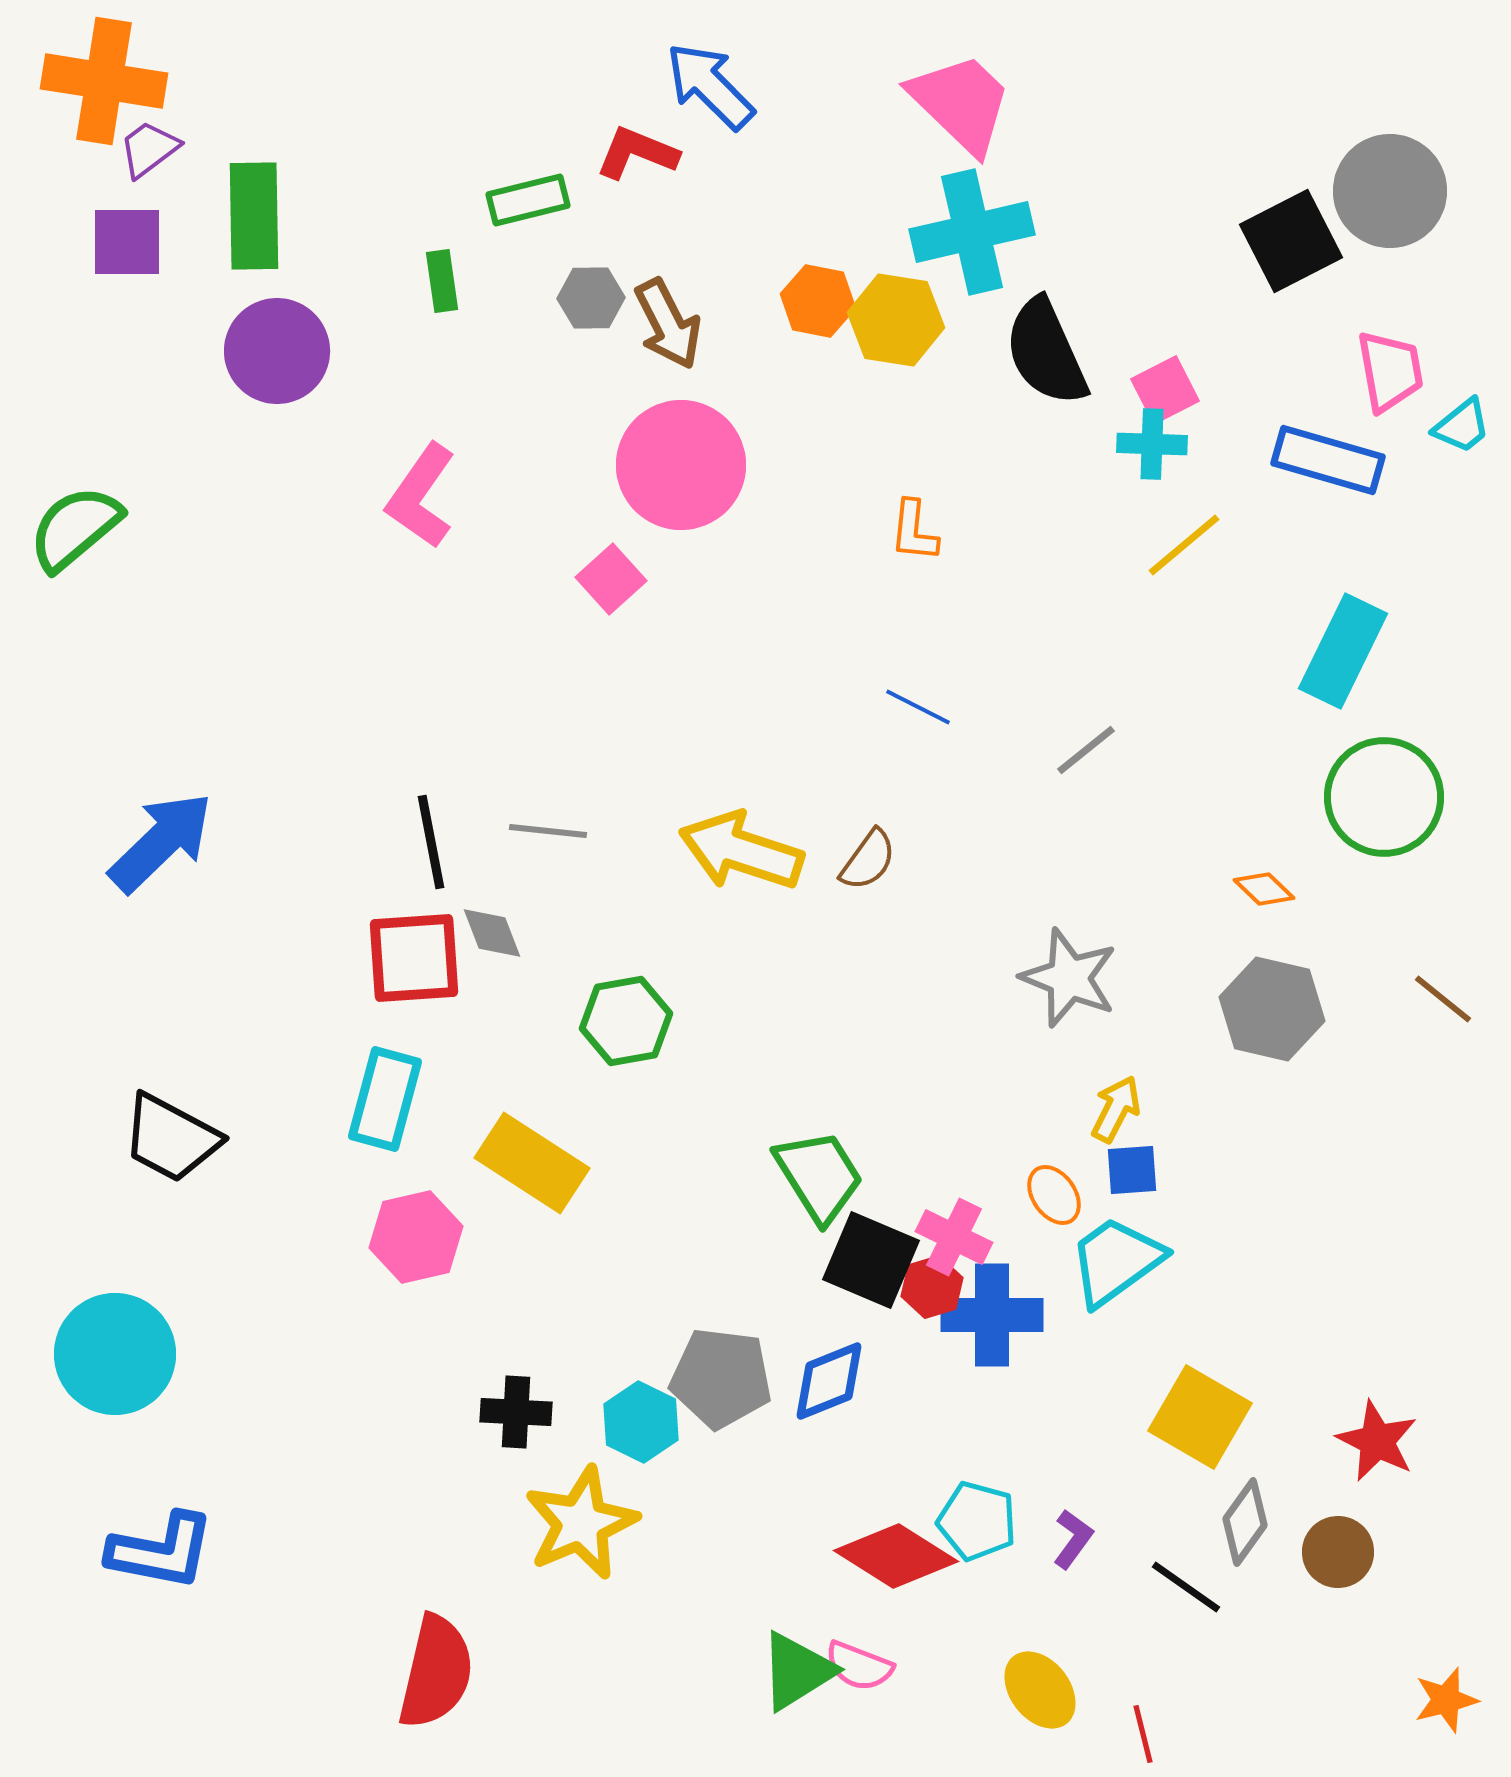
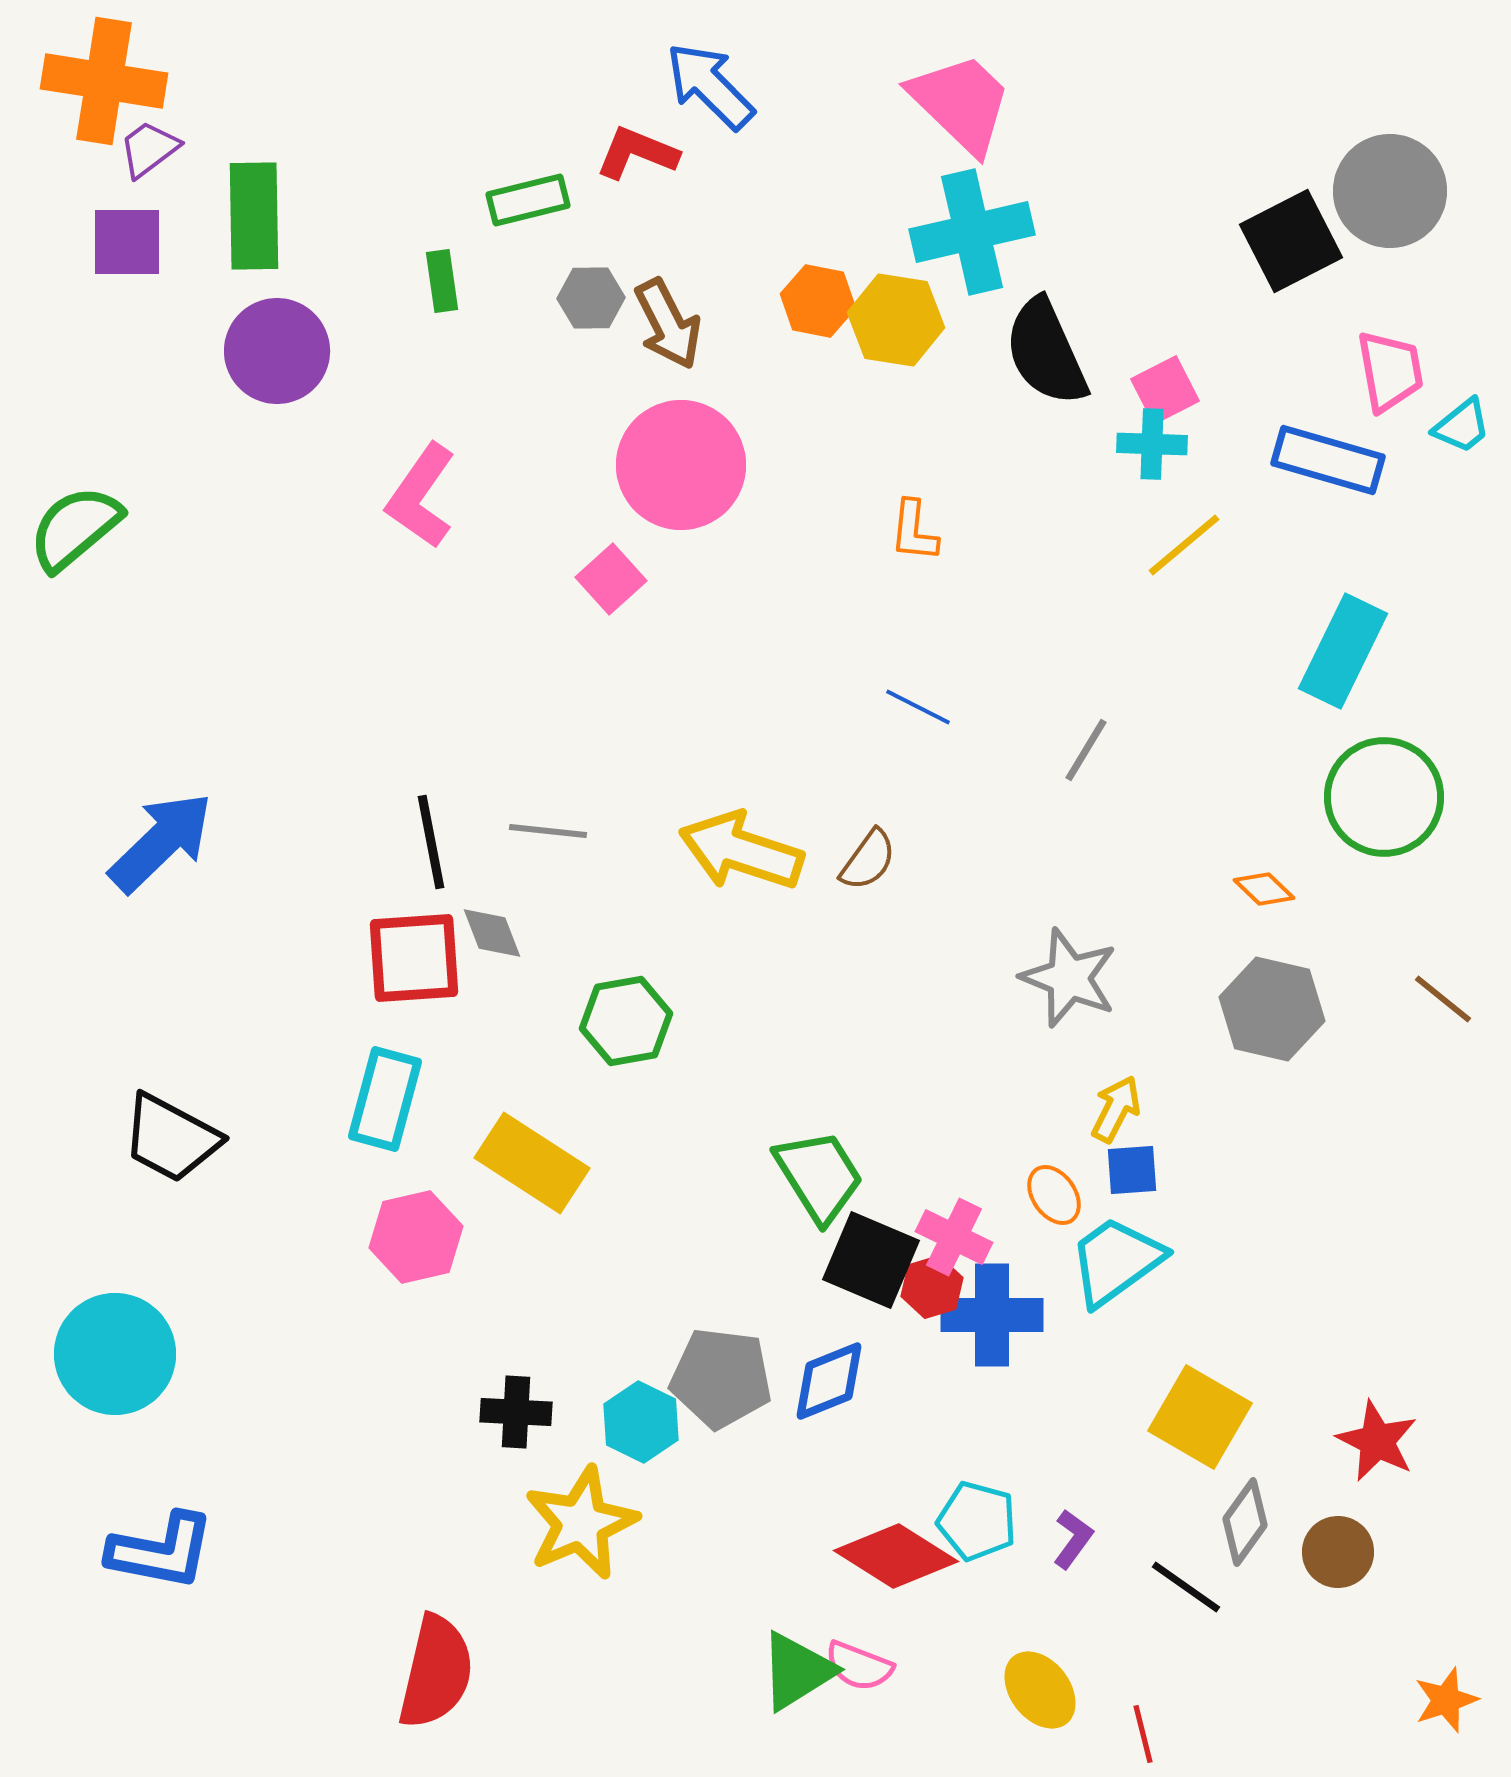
gray line at (1086, 750): rotated 20 degrees counterclockwise
orange star at (1446, 1700): rotated 4 degrees counterclockwise
